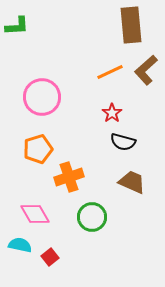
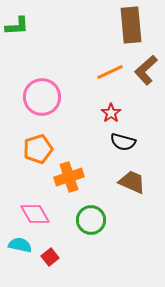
red star: moved 1 px left
green circle: moved 1 px left, 3 px down
